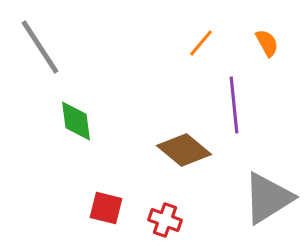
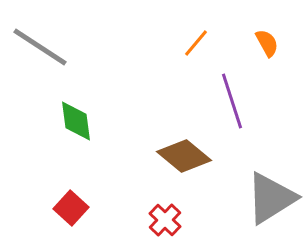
orange line: moved 5 px left
gray line: rotated 24 degrees counterclockwise
purple line: moved 2 px left, 4 px up; rotated 12 degrees counterclockwise
brown diamond: moved 6 px down
gray triangle: moved 3 px right
red square: moved 35 px left; rotated 28 degrees clockwise
red cross: rotated 24 degrees clockwise
